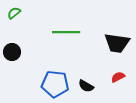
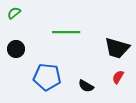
black trapezoid: moved 5 px down; rotated 8 degrees clockwise
black circle: moved 4 px right, 3 px up
red semicircle: rotated 32 degrees counterclockwise
blue pentagon: moved 8 px left, 7 px up
